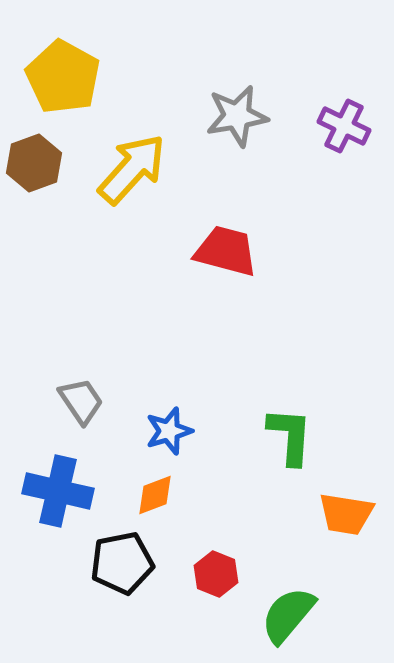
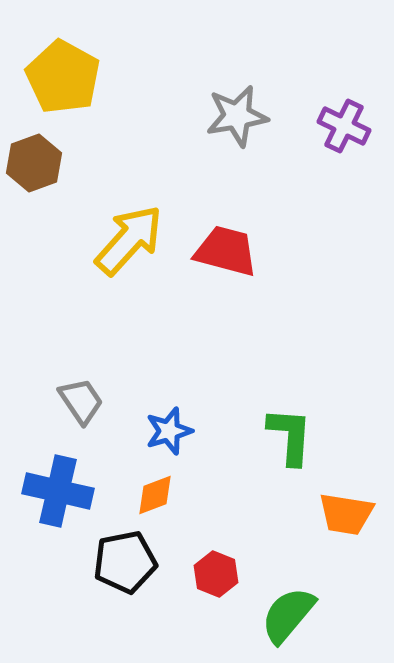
yellow arrow: moved 3 px left, 71 px down
black pentagon: moved 3 px right, 1 px up
